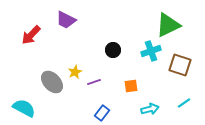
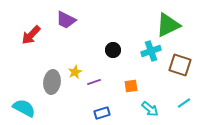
gray ellipse: rotated 50 degrees clockwise
cyan arrow: rotated 54 degrees clockwise
blue rectangle: rotated 35 degrees clockwise
